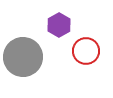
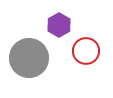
gray circle: moved 6 px right, 1 px down
